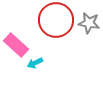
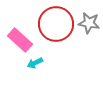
red circle: moved 4 px down
pink rectangle: moved 4 px right, 5 px up
